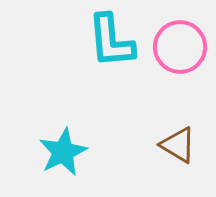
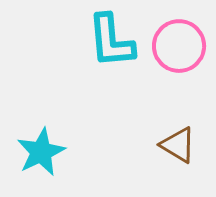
pink circle: moved 1 px left, 1 px up
cyan star: moved 22 px left
